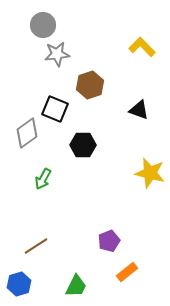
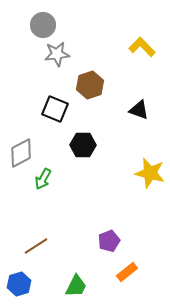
gray diamond: moved 6 px left, 20 px down; rotated 8 degrees clockwise
